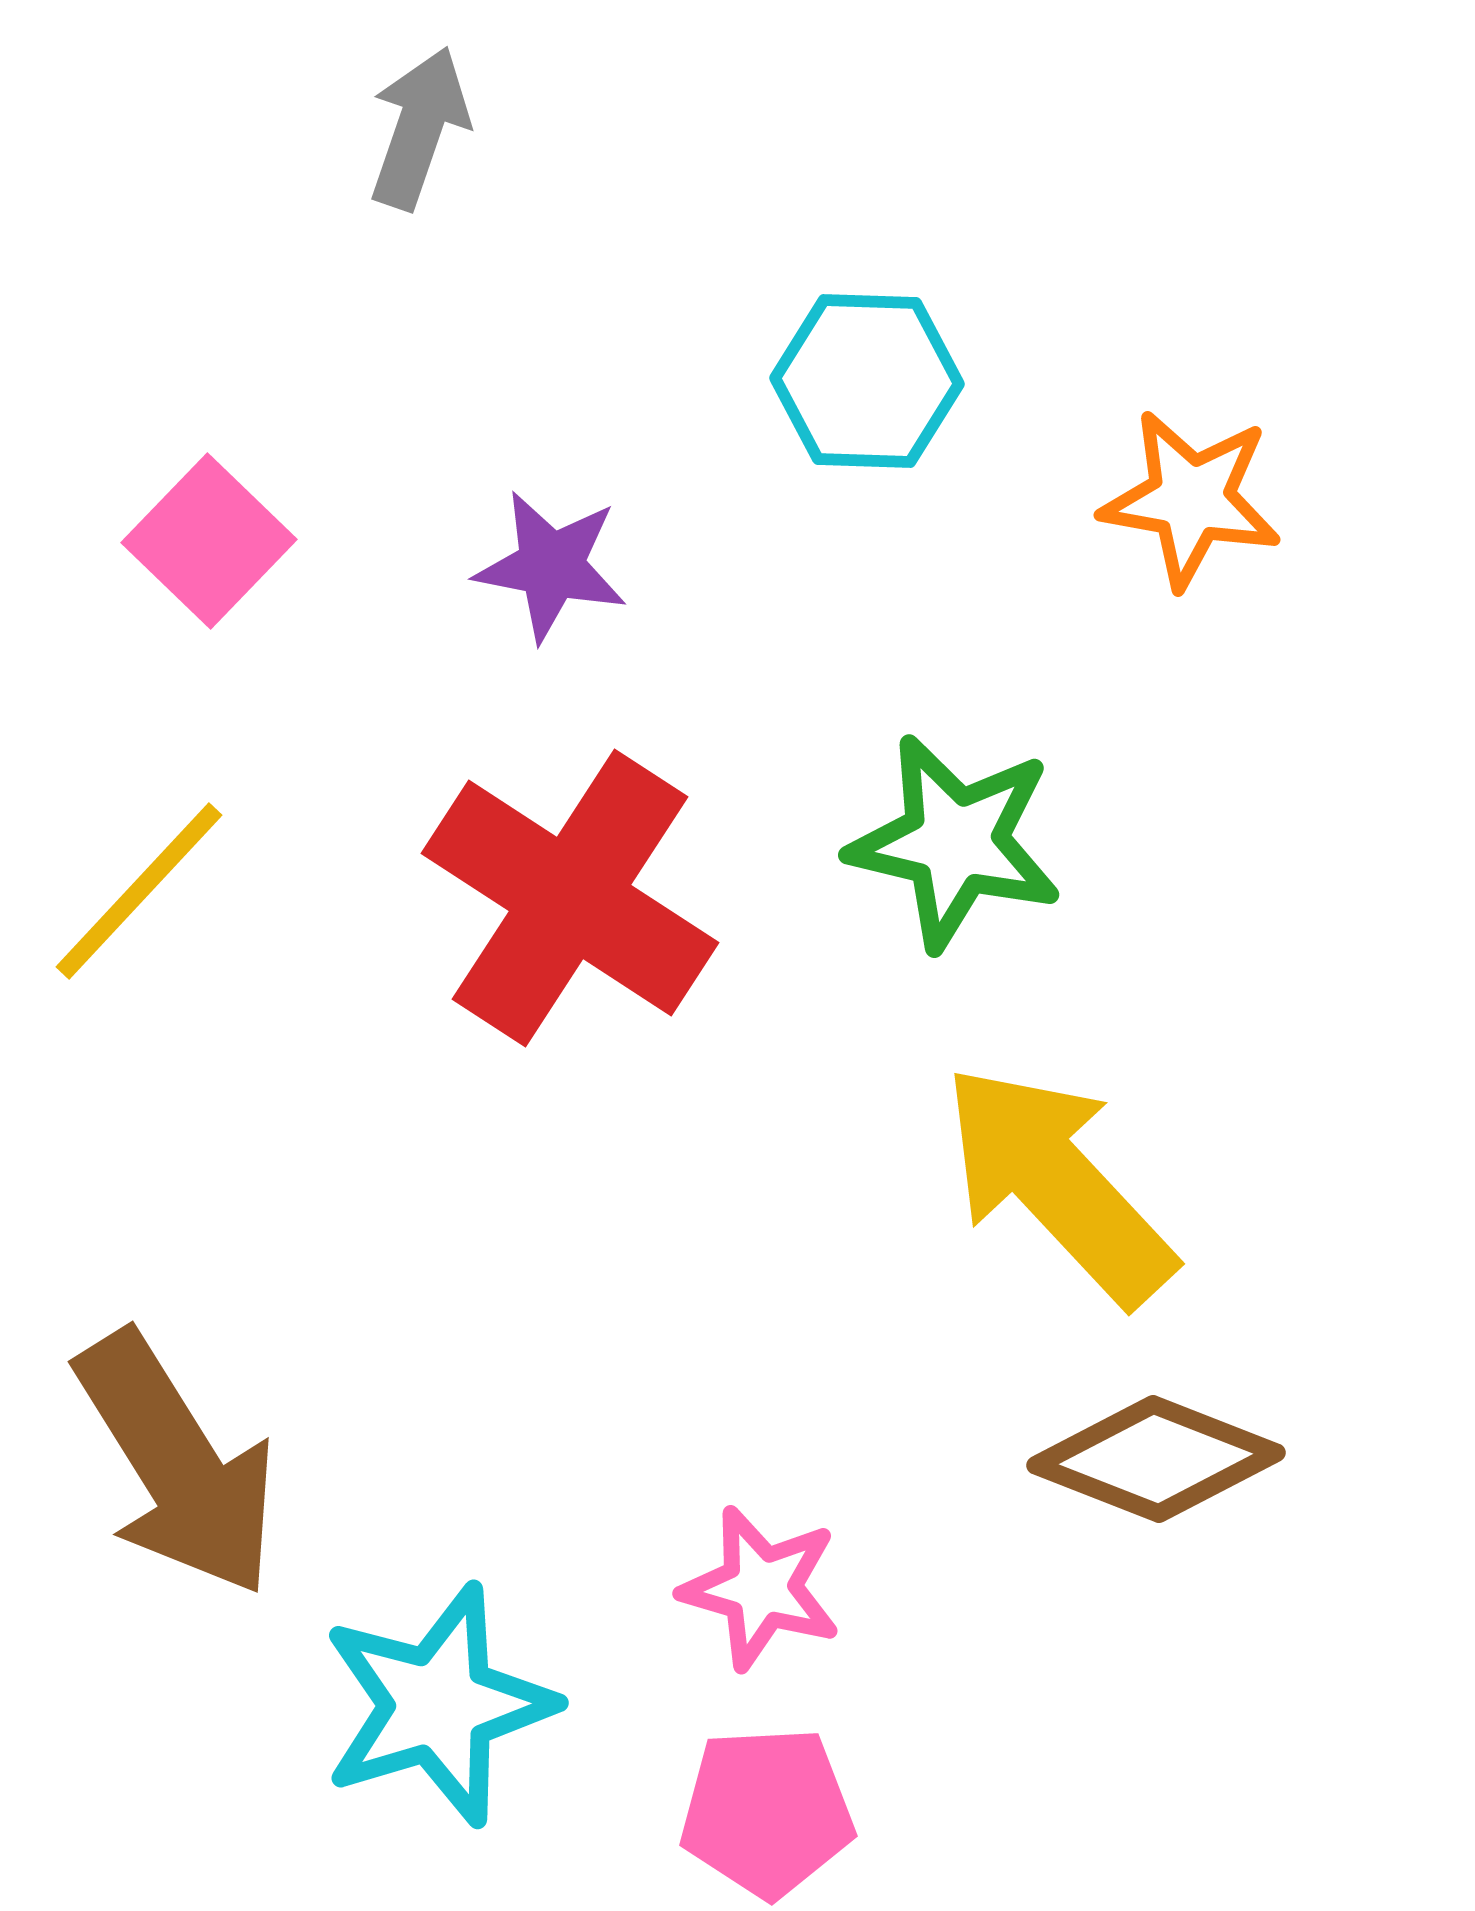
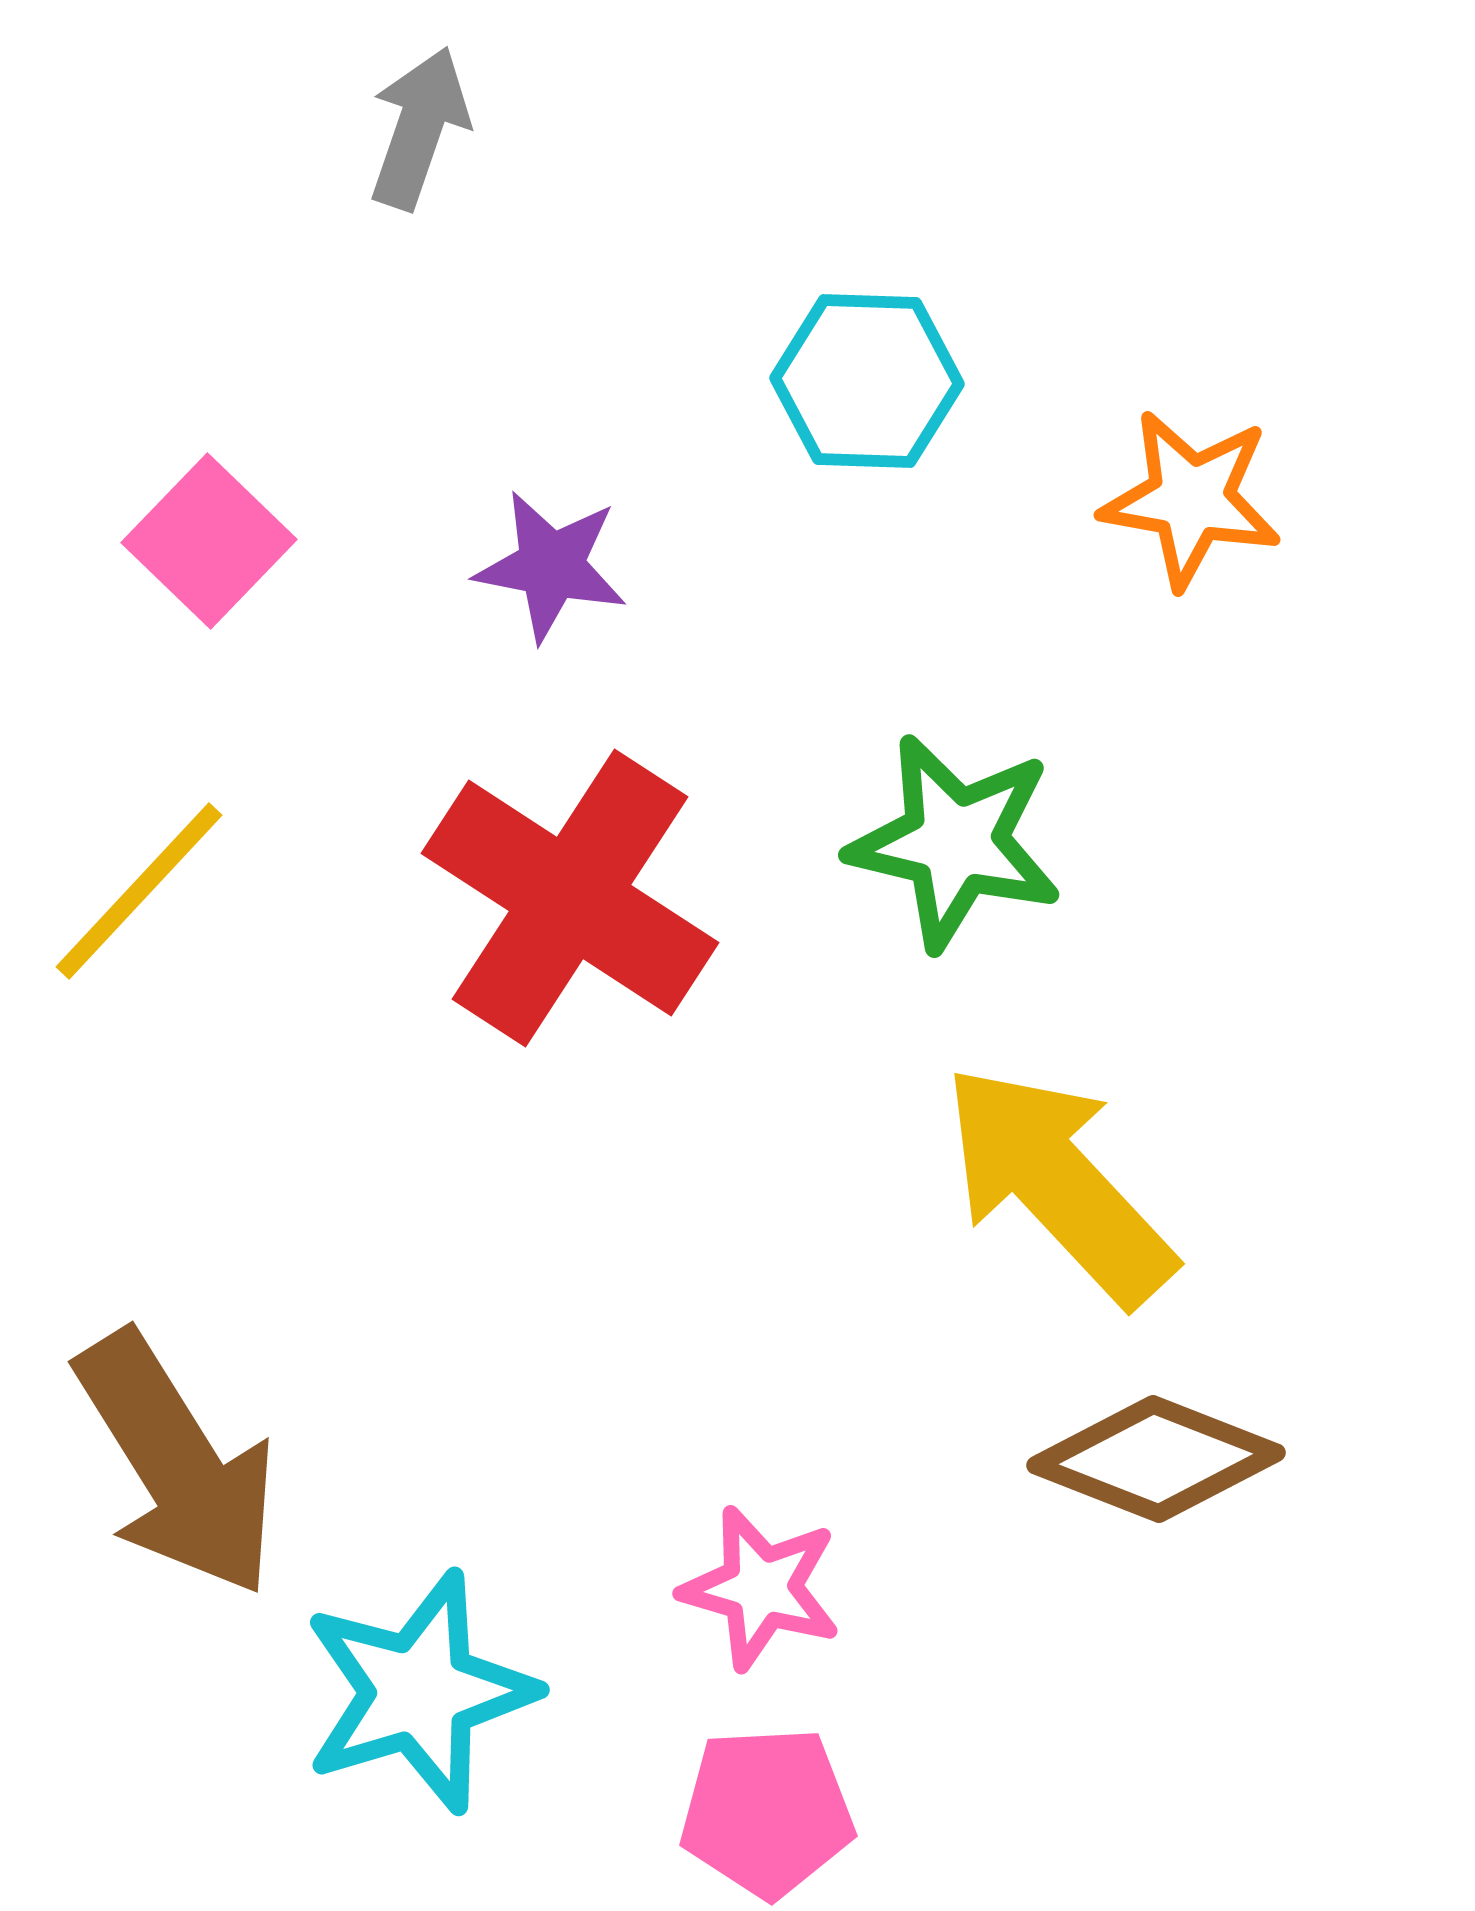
cyan star: moved 19 px left, 13 px up
